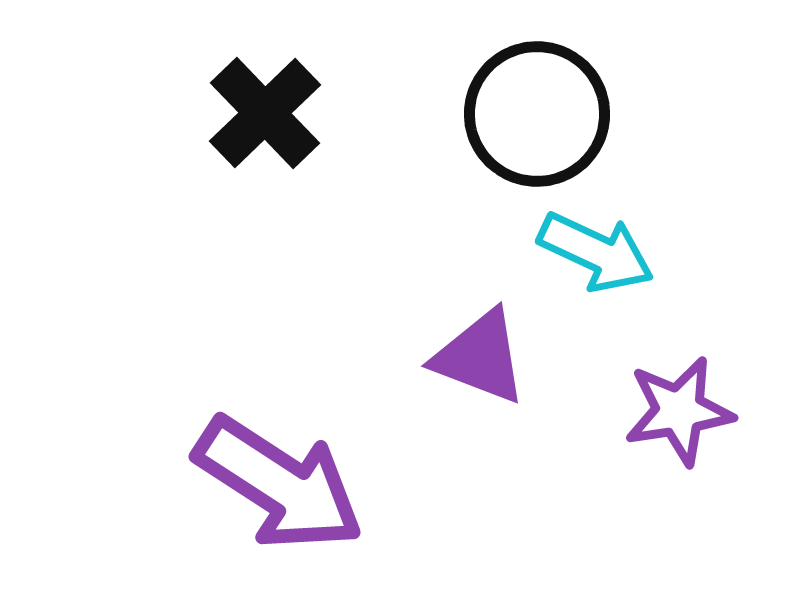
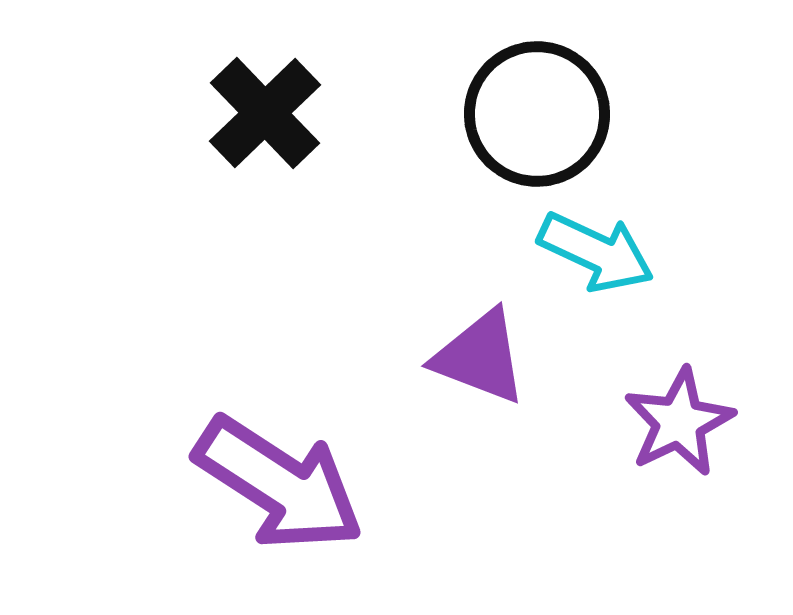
purple star: moved 11 px down; rotated 17 degrees counterclockwise
